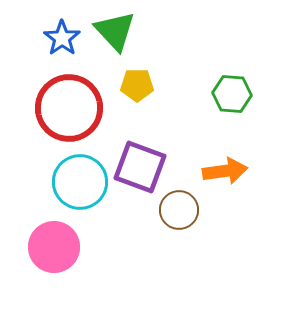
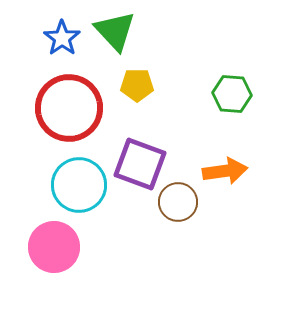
purple square: moved 3 px up
cyan circle: moved 1 px left, 3 px down
brown circle: moved 1 px left, 8 px up
